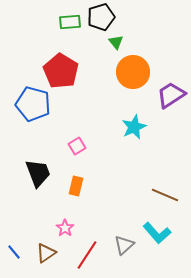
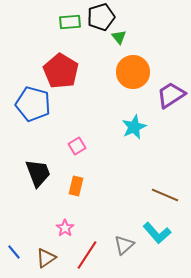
green triangle: moved 3 px right, 5 px up
brown triangle: moved 5 px down
